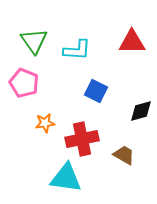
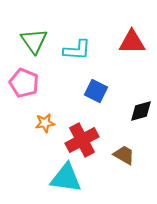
red cross: moved 1 px down; rotated 16 degrees counterclockwise
